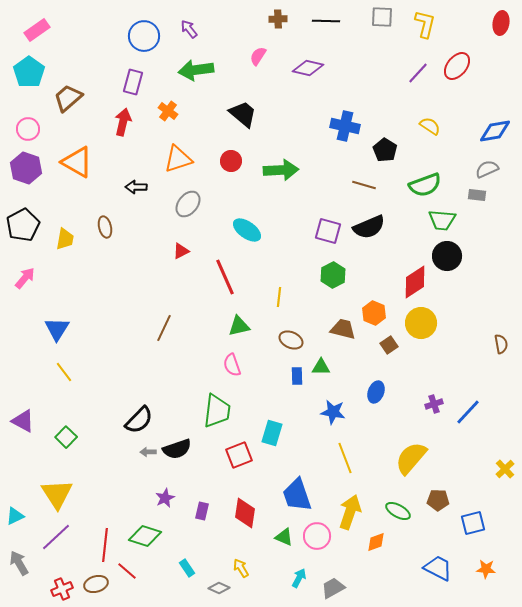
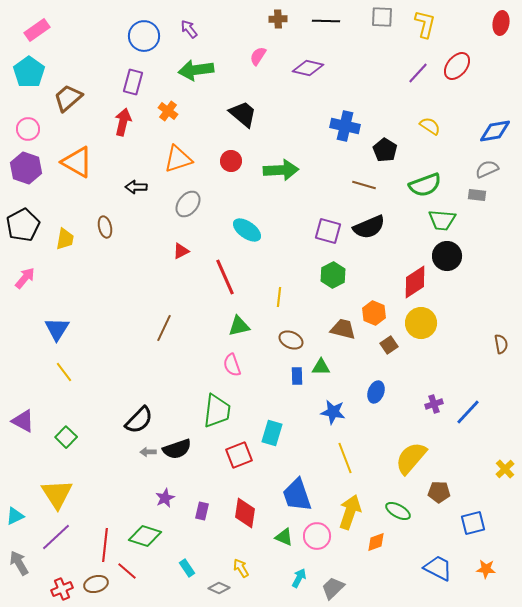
brown pentagon at (438, 500): moved 1 px right, 8 px up
gray trapezoid at (333, 588): rotated 15 degrees counterclockwise
